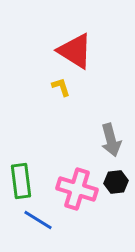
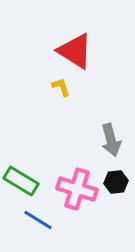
green rectangle: rotated 52 degrees counterclockwise
